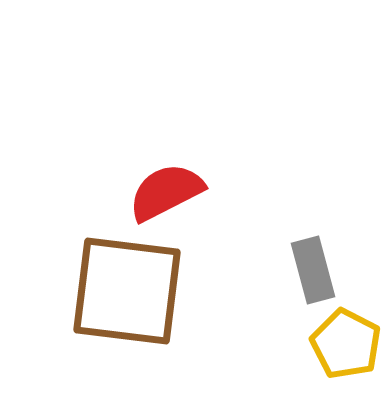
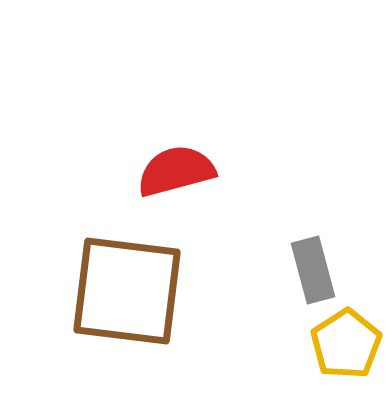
red semicircle: moved 10 px right, 21 px up; rotated 12 degrees clockwise
yellow pentagon: rotated 12 degrees clockwise
